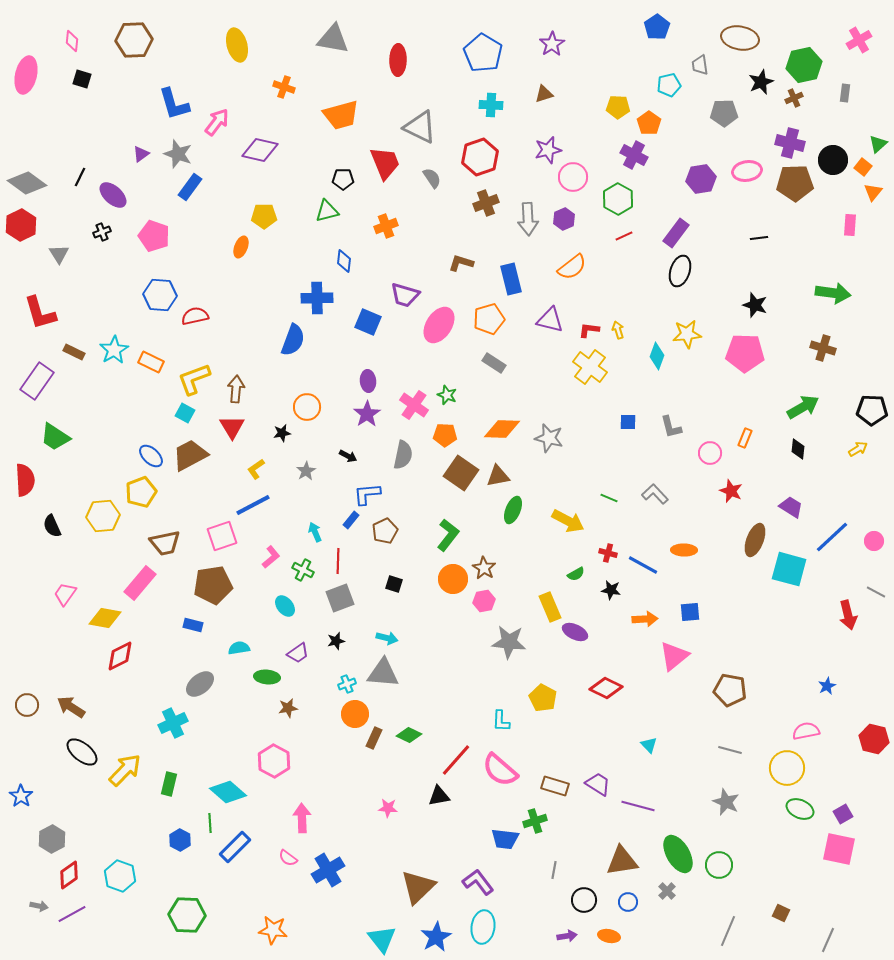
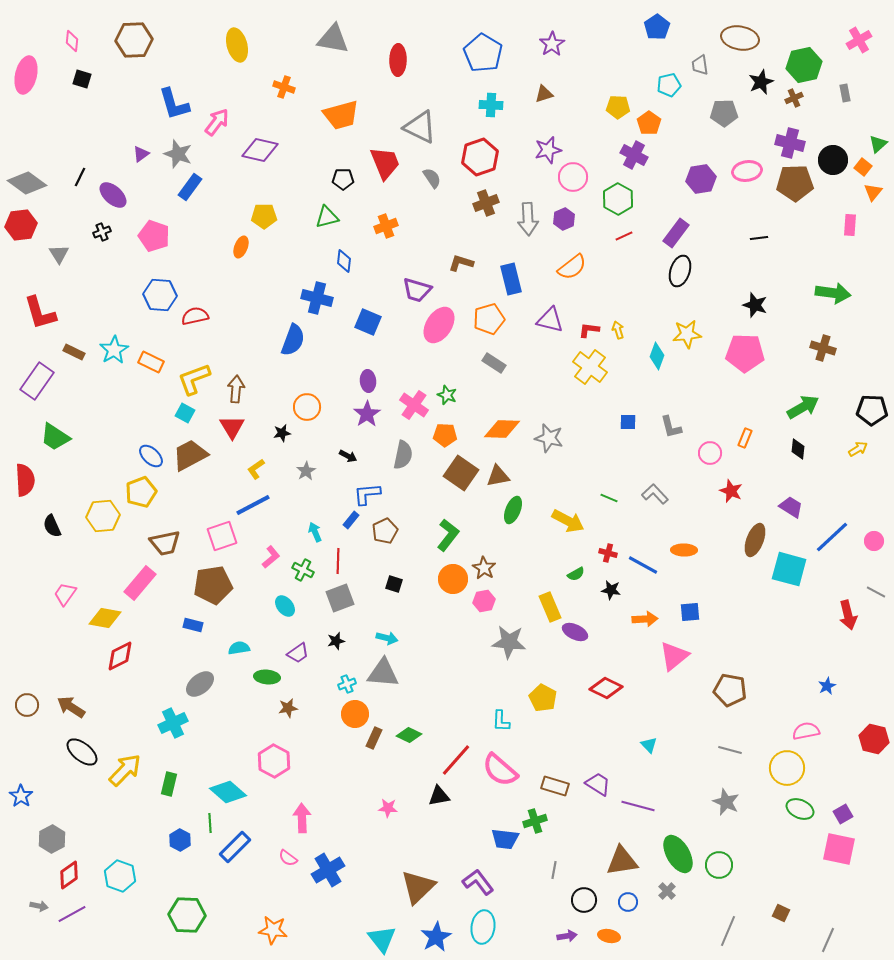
gray rectangle at (845, 93): rotated 18 degrees counterclockwise
green triangle at (327, 211): moved 6 px down
red hexagon at (21, 225): rotated 20 degrees clockwise
purple trapezoid at (405, 295): moved 12 px right, 5 px up
blue cross at (317, 298): rotated 16 degrees clockwise
